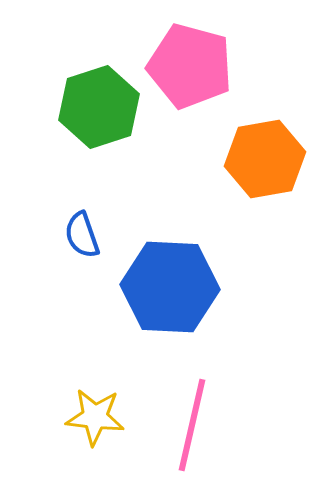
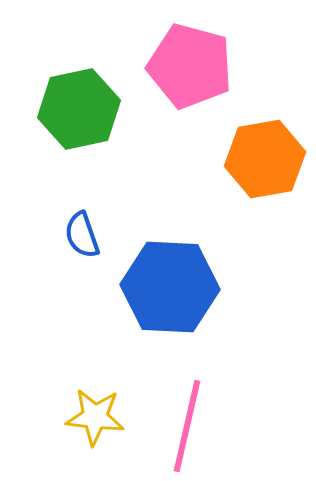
green hexagon: moved 20 px left, 2 px down; rotated 6 degrees clockwise
pink line: moved 5 px left, 1 px down
